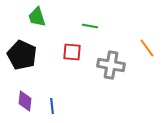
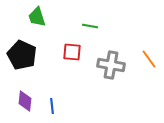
orange line: moved 2 px right, 11 px down
